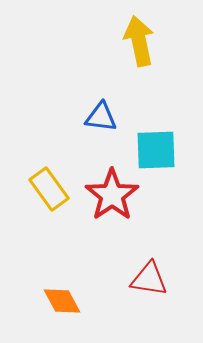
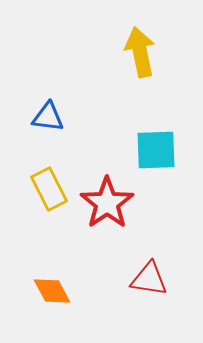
yellow arrow: moved 1 px right, 11 px down
blue triangle: moved 53 px left
yellow rectangle: rotated 9 degrees clockwise
red star: moved 5 px left, 8 px down
orange diamond: moved 10 px left, 10 px up
